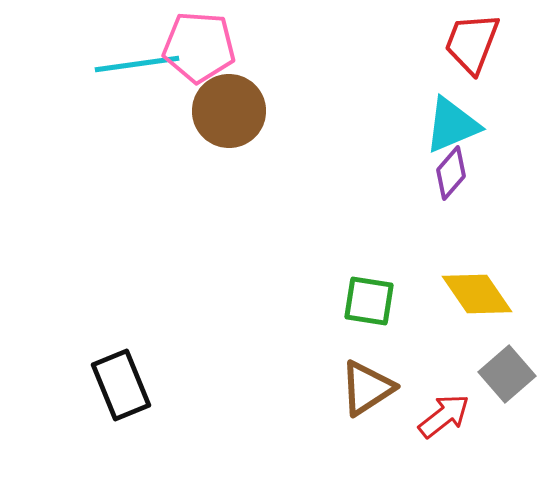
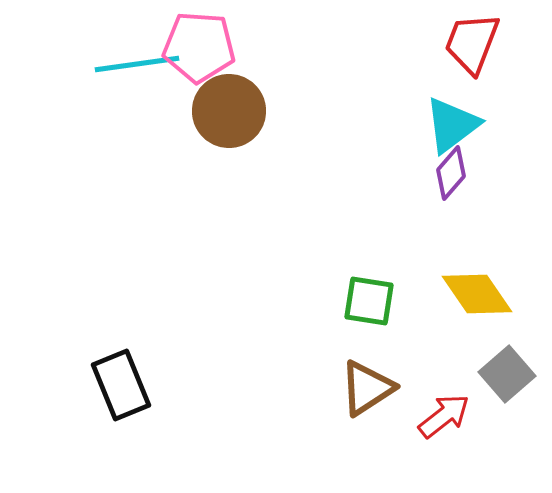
cyan triangle: rotated 14 degrees counterclockwise
